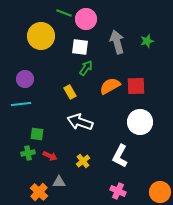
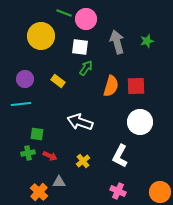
orange semicircle: moved 1 px right; rotated 135 degrees clockwise
yellow rectangle: moved 12 px left, 11 px up; rotated 24 degrees counterclockwise
